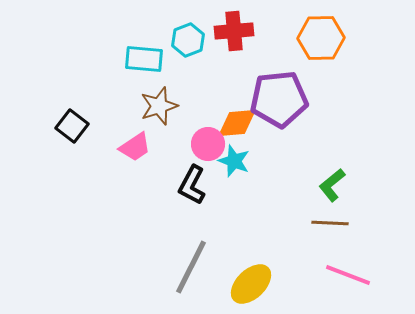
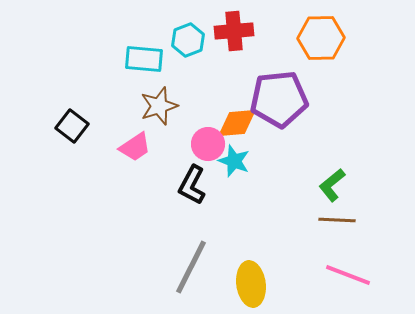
brown line: moved 7 px right, 3 px up
yellow ellipse: rotated 54 degrees counterclockwise
